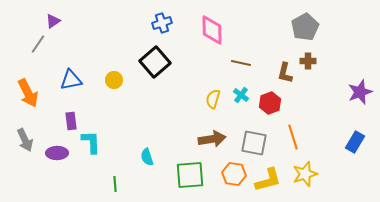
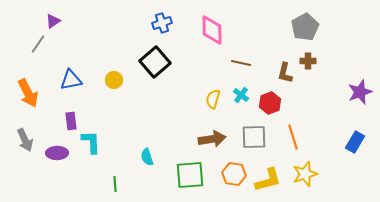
gray square: moved 6 px up; rotated 12 degrees counterclockwise
